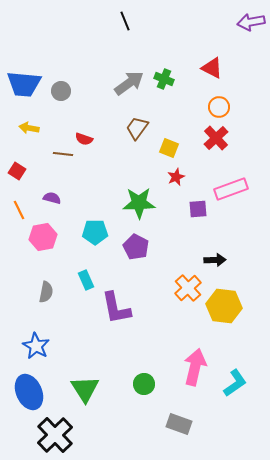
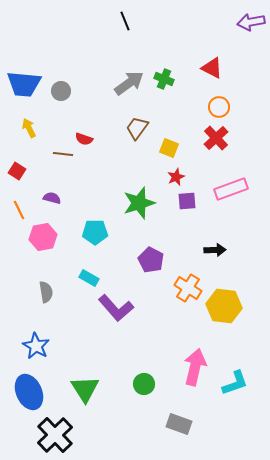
yellow arrow: rotated 54 degrees clockwise
green star: rotated 16 degrees counterclockwise
purple square: moved 11 px left, 8 px up
purple pentagon: moved 15 px right, 13 px down
black arrow: moved 10 px up
cyan rectangle: moved 3 px right, 2 px up; rotated 36 degrees counterclockwise
orange cross: rotated 16 degrees counterclockwise
gray semicircle: rotated 20 degrees counterclockwise
purple L-shape: rotated 30 degrees counterclockwise
cyan L-shape: rotated 16 degrees clockwise
